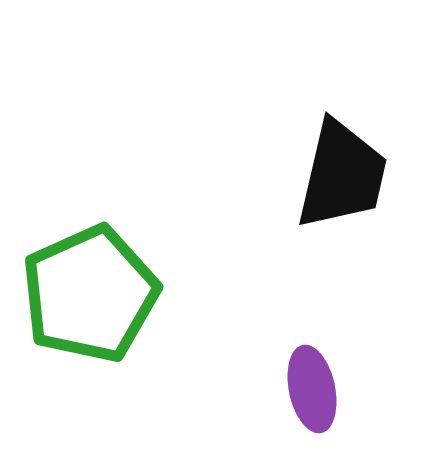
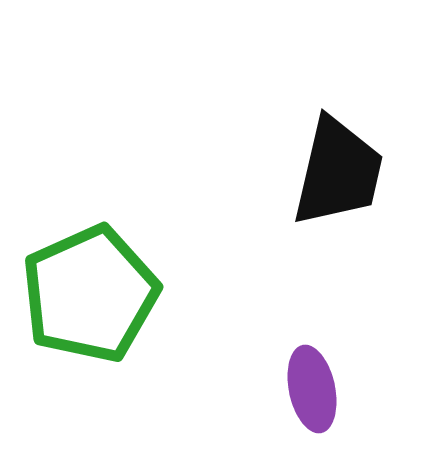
black trapezoid: moved 4 px left, 3 px up
